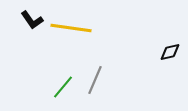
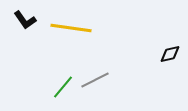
black L-shape: moved 7 px left
black diamond: moved 2 px down
gray line: rotated 40 degrees clockwise
